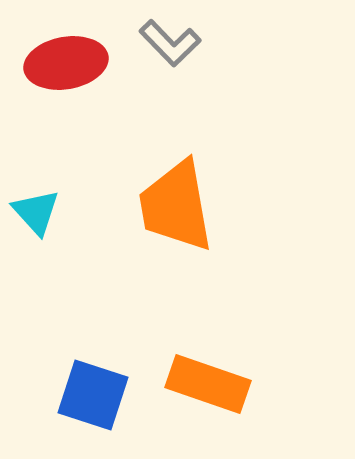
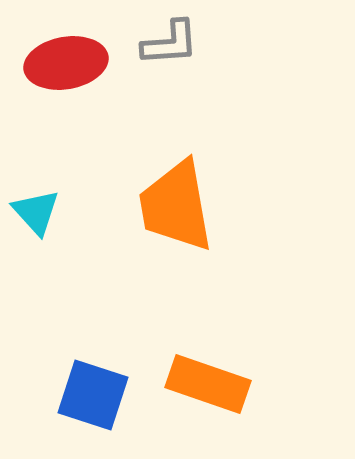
gray L-shape: rotated 50 degrees counterclockwise
